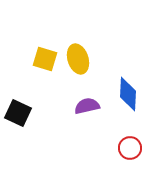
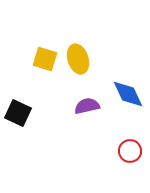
blue diamond: rotated 28 degrees counterclockwise
red circle: moved 3 px down
